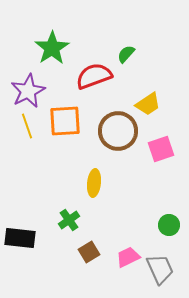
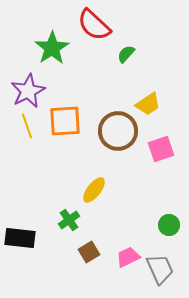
red semicircle: moved 51 px up; rotated 117 degrees counterclockwise
yellow ellipse: moved 7 px down; rotated 32 degrees clockwise
